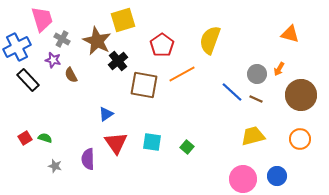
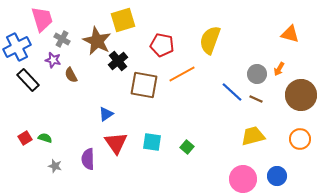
red pentagon: rotated 25 degrees counterclockwise
